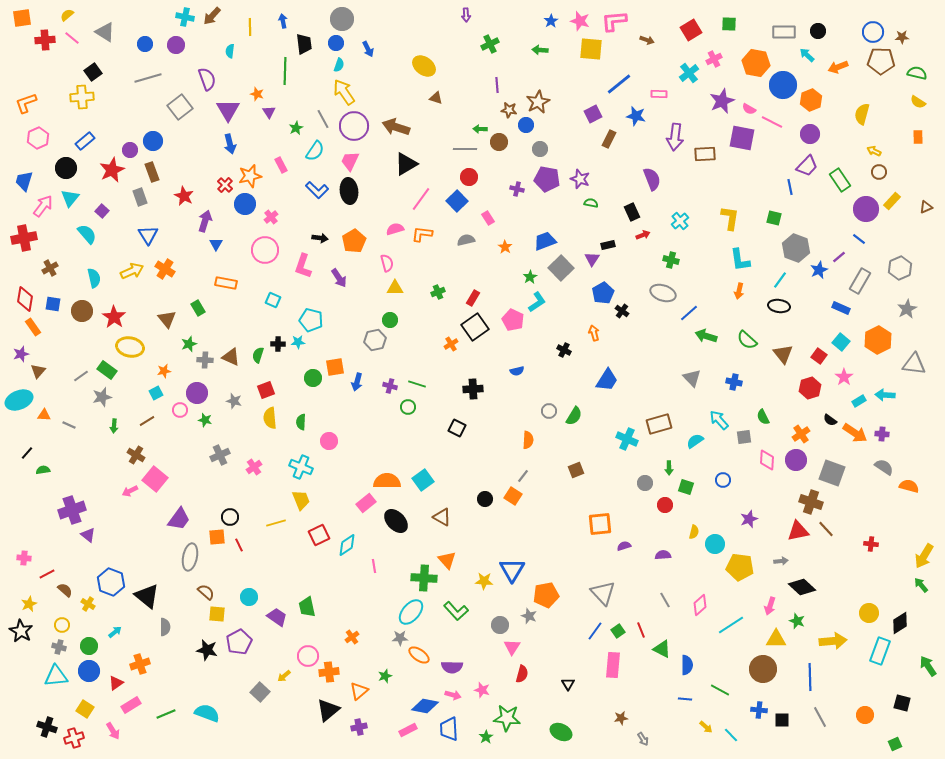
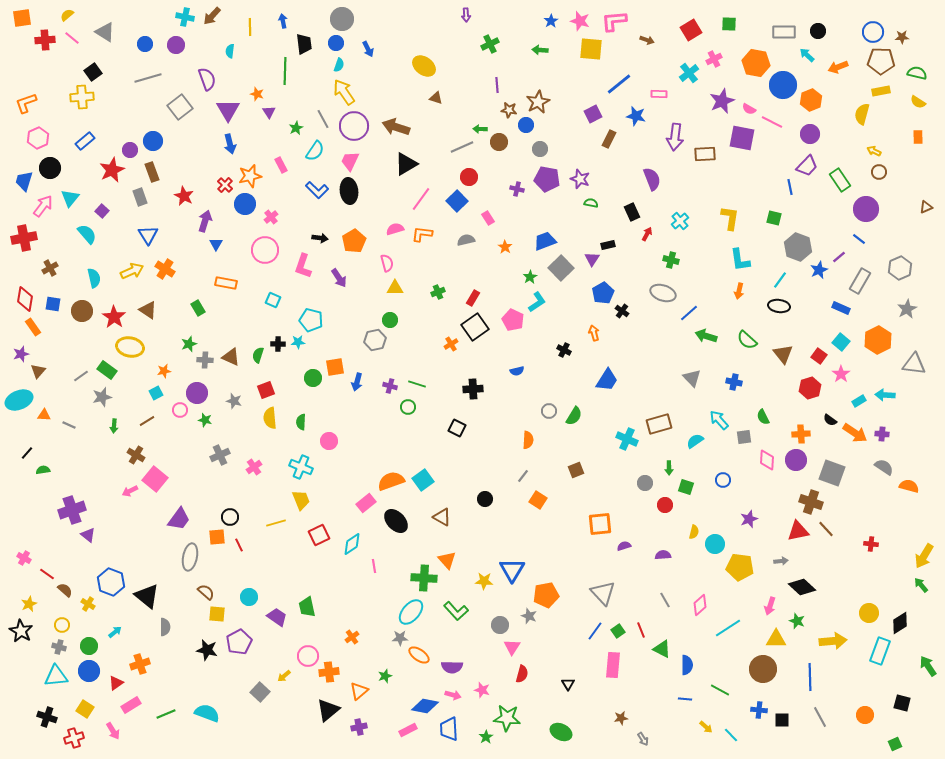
gray line at (465, 149): moved 3 px left, 2 px up; rotated 25 degrees counterclockwise
black circle at (66, 168): moved 16 px left
yellow rectangle at (892, 201): moved 11 px left, 110 px up; rotated 36 degrees clockwise
red arrow at (643, 235): moved 4 px right, 1 px up; rotated 40 degrees counterclockwise
gray hexagon at (796, 248): moved 2 px right, 1 px up
brown triangle at (167, 319): moved 19 px left, 9 px up; rotated 18 degrees counterclockwise
pink star at (844, 377): moved 3 px left, 3 px up
orange cross at (801, 434): rotated 30 degrees clockwise
orange semicircle at (387, 481): moved 4 px right; rotated 20 degrees counterclockwise
orange square at (513, 496): moved 25 px right, 4 px down
cyan diamond at (347, 545): moved 5 px right, 1 px up
pink cross at (24, 558): rotated 24 degrees clockwise
red line at (47, 574): rotated 63 degrees clockwise
cyan line at (731, 625): moved 3 px left, 3 px down
black cross at (47, 727): moved 10 px up
